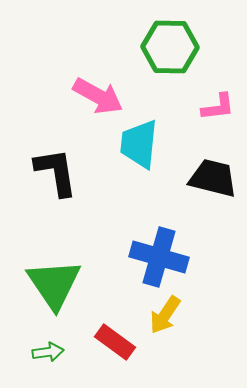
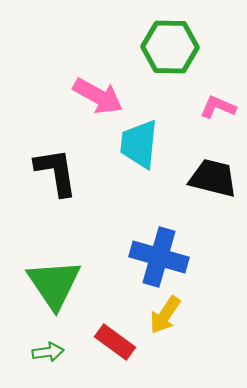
pink L-shape: rotated 150 degrees counterclockwise
